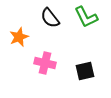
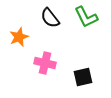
black square: moved 2 px left, 6 px down
